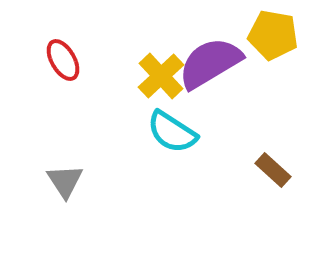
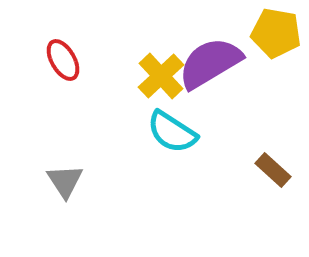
yellow pentagon: moved 3 px right, 2 px up
